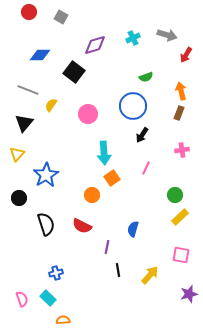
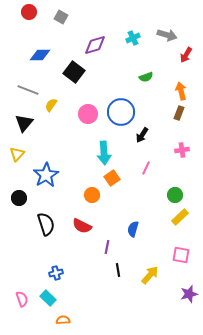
blue circle: moved 12 px left, 6 px down
